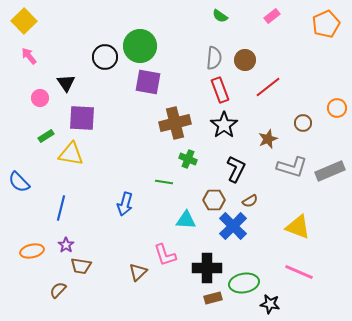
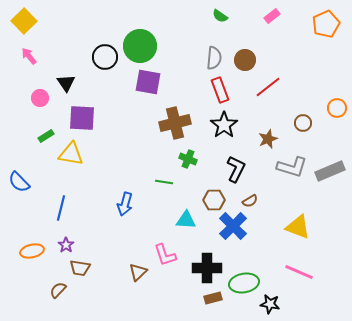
brown trapezoid at (81, 266): moved 1 px left, 2 px down
